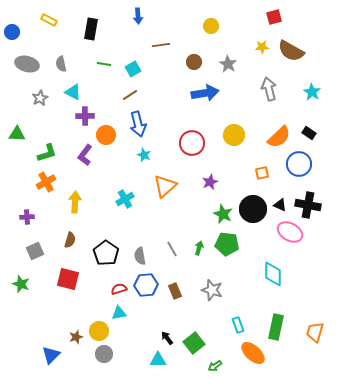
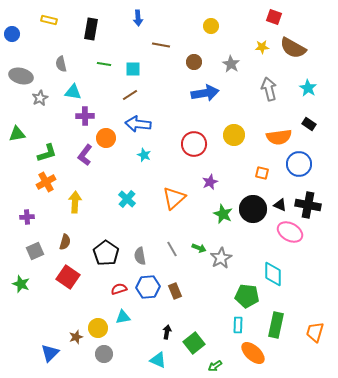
blue arrow at (138, 16): moved 2 px down
red square at (274, 17): rotated 35 degrees clockwise
yellow rectangle at (49, 20): rotated 14 degrees counterclockwise
blue circle at (12, 32): moved 2 px down
brown line at (161, 45): rotated 18 degrees clockwise
brown semicircle at (291, 51): moved 2 px right, 3 px up
gray ellipse at (27, 64): moved 6 px left, 12 px down
gray star at (228, 64): moved 3 px right
cyan square at (133, 69): rotated 28 degrees clockwise
cyan triangle at (73, 92): rotated 18 degrees counterclockwise
cyan star at (312, 92): moved 4 px left, 4 px up
blue arrow at (138, 124): rotated 110 degrees clockwise
black rectangle at (309, 133): moved 9 px up
green triangle at (17, 134): rotated 12 degrees counterclockwise
orange circle at (106, 135): moved 3 px down
orange semicircle at (279, 137): rotated 35 degrees clockwise
red circle at (192, 143): moved 2 px right, 1 px down
orange square at (262, 173): rotated 24 degrees clockwise
orange triangle at (165, 186): moved 9 px right, 12 px down
cyan cross at (125, 199): moved 2 px right; rotated 18 degrees counterclockwise
brown semicircle at (70, 240): moved 5 px left, 2 px down
green pentagon at (227, 244): moved 20 px right, 52 px down
green arrow at (199, 248): rotated 96 degrees clockwise
red square at (68, 279): moved 2 px up; rotated 20 degrees clockwise
blue hexagon at (146, 285): moved 2 px right, 2 px down
gray star at (212, 290): moved 9 px right, 32 px up; rotated 25 degrees clockwise
cyan triangle at (119, 313): moved 4 px right, 4 px down
cyan rectangle at (238, 325): rotated 21 degrees clockwise
green rectangle at (276, 327): moved 2 px up
yellow circle at (99, 331): moved 1 px left, 3 px up
black arrow at (167, 338): moved 6 px up; rotated 48 degrees clockwise
blue triangle at (51, 355): moved 1 px left, 2 px up
cyan triangle at (158, 360): rotated 24 degrees clockwise
